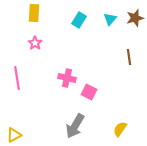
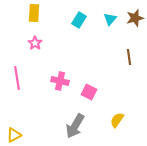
pink cross: moved 7 px left, 3 px down
yellow semicircle: moved 3 px left, 9 px up
